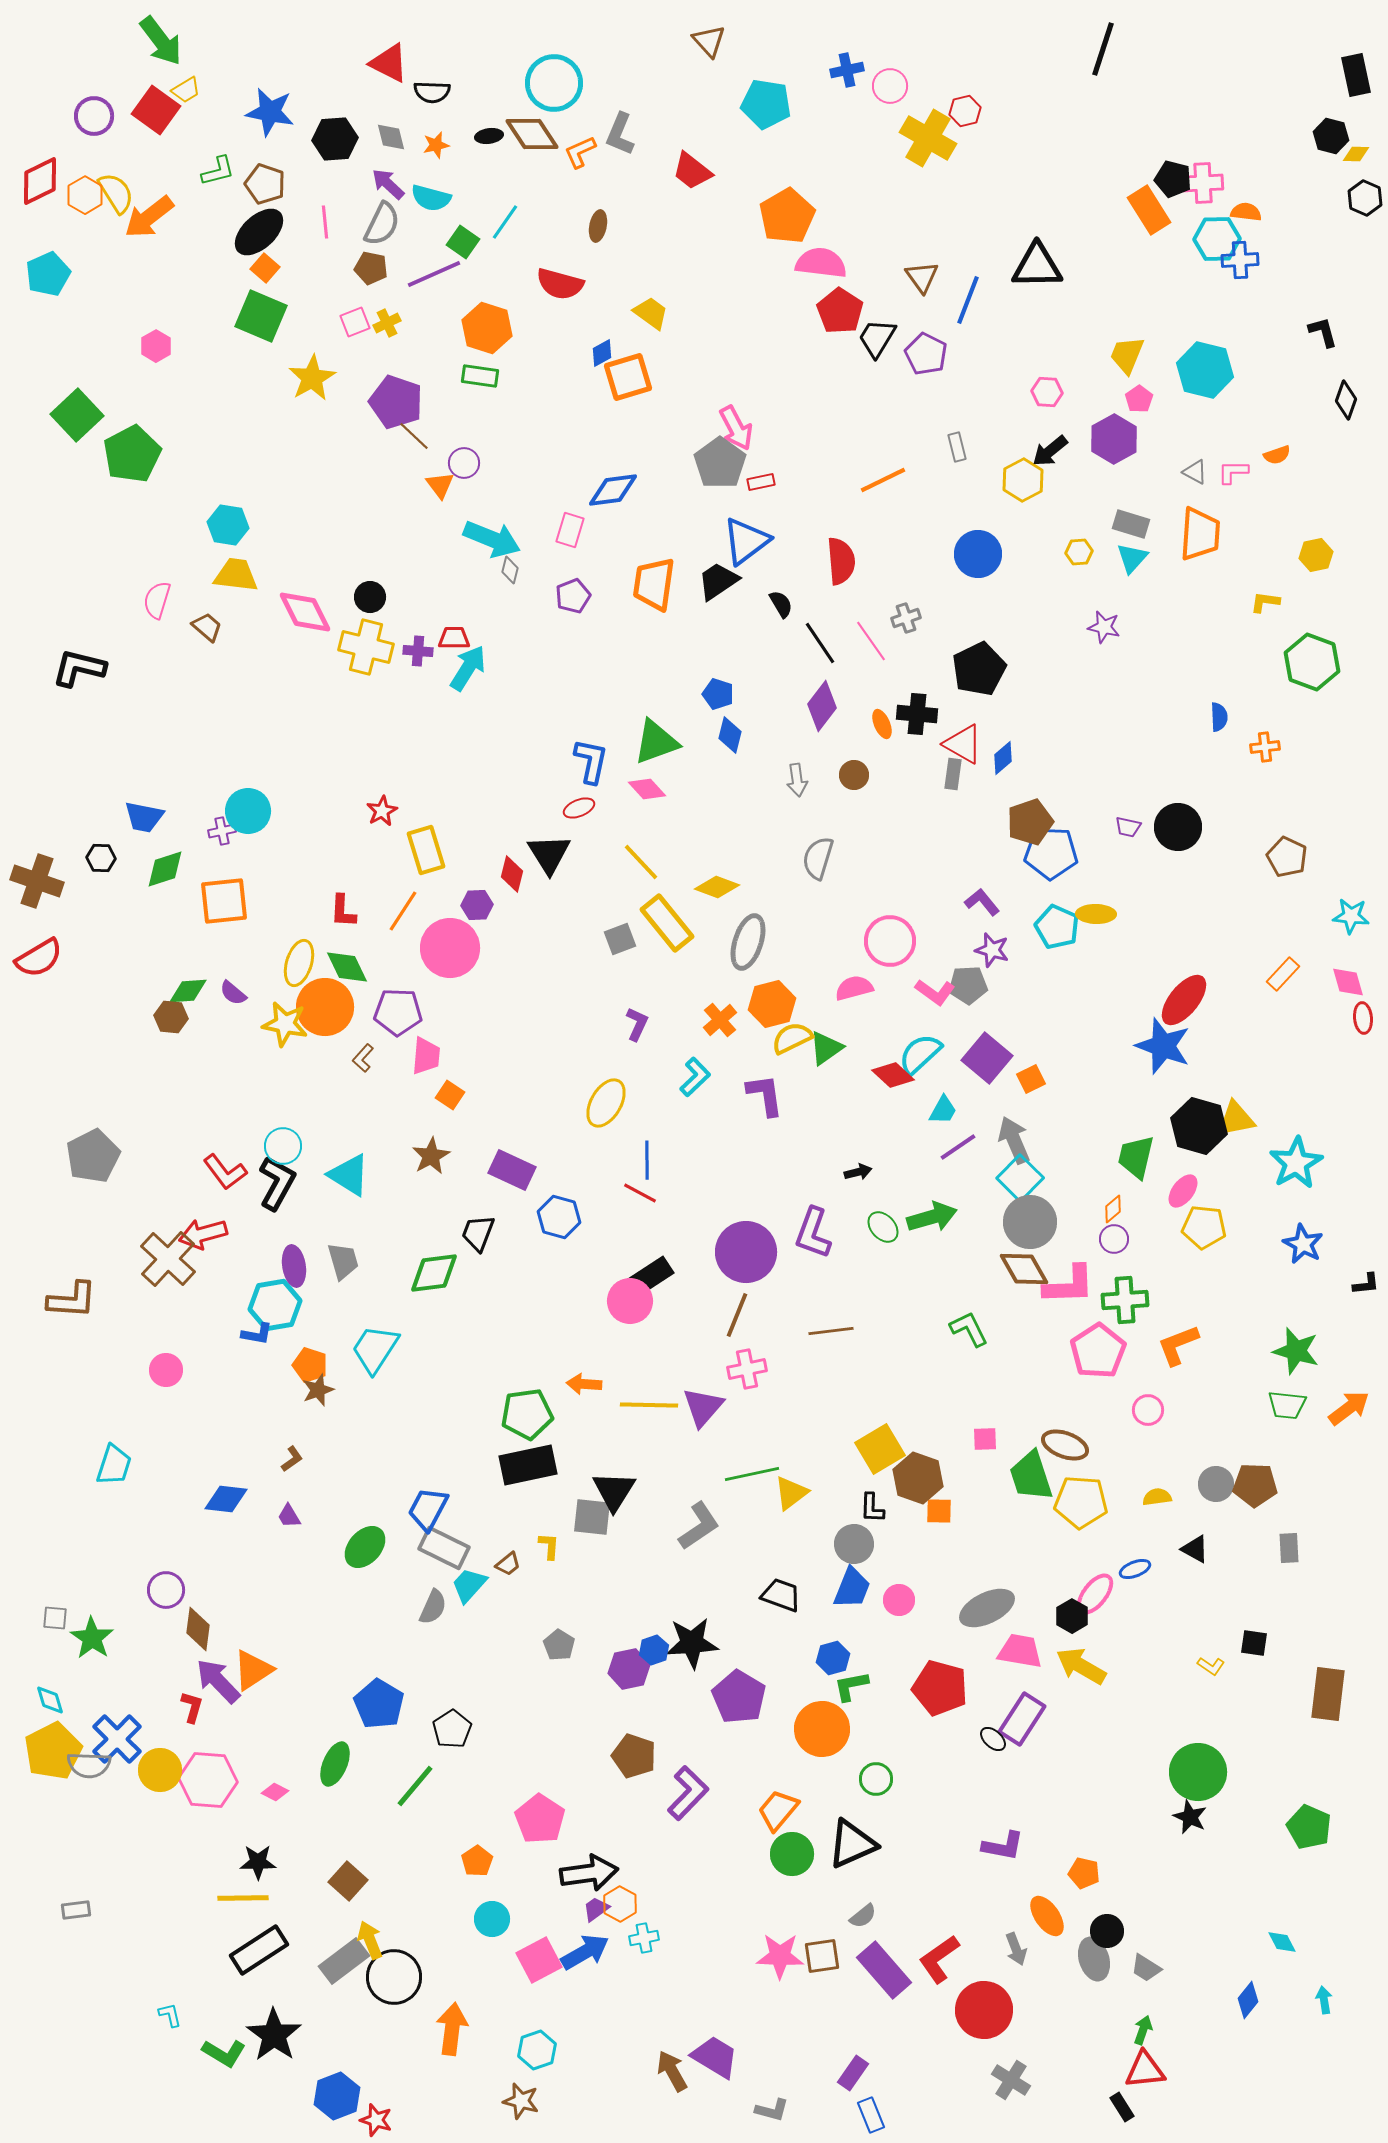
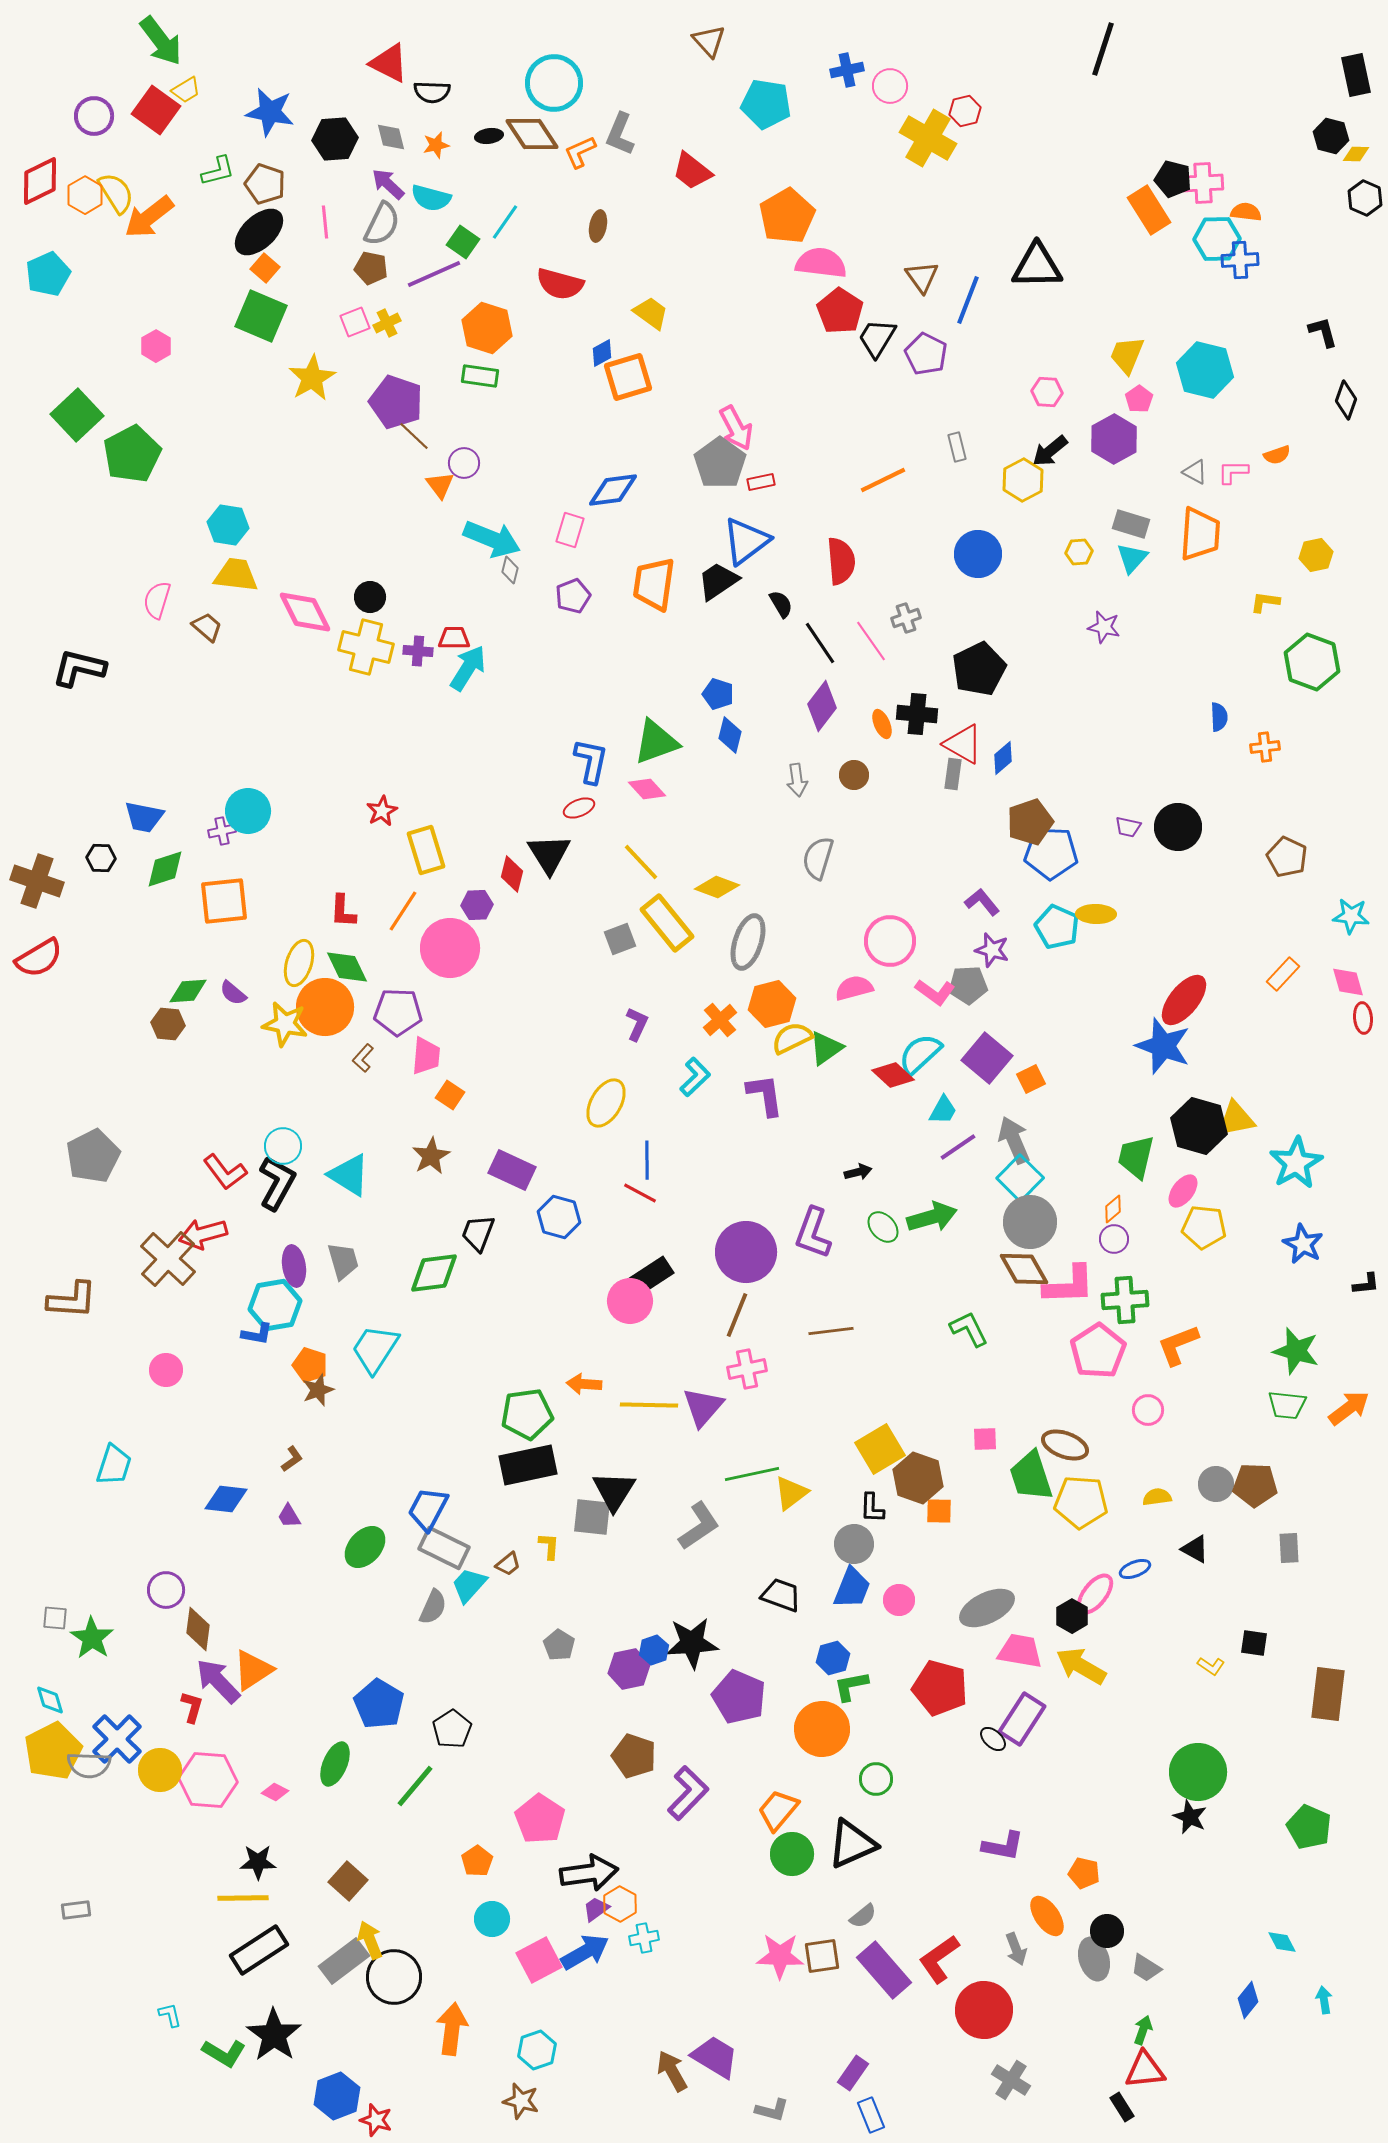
brown hexagon at (171, 1017): moved 3 px left, 7 px down
purple pentagon at (739, 1697): rotated 8 degrees counterclockwise
